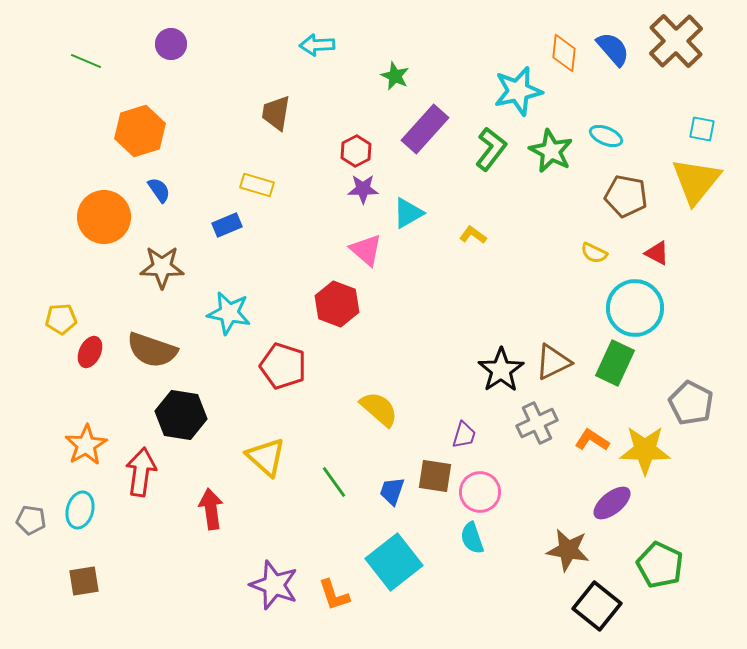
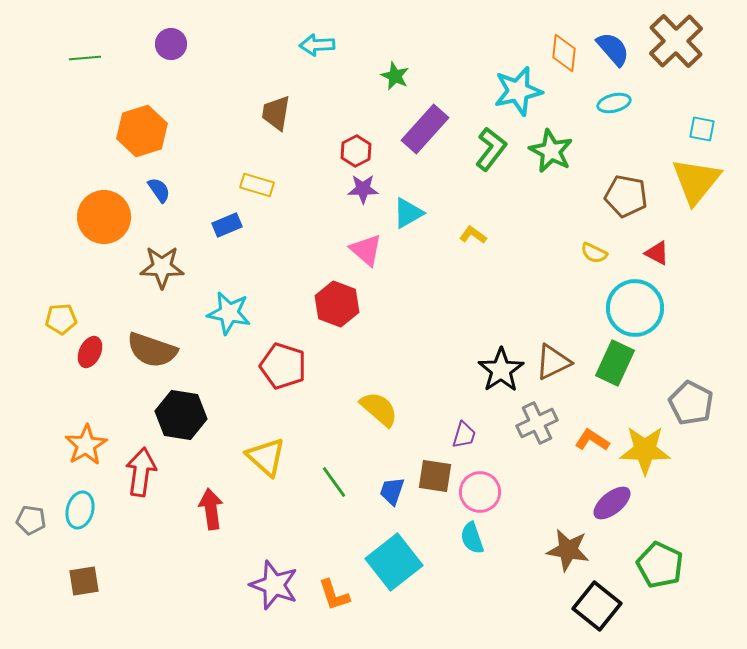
green line at (86, 61): moved 1 px left, 3 px up; rotated 28 degrees counterclockwise
orange hexagon at (140, 131): moved 2 px right
cyan ellipse at (606, 136): moved 8 px right, 33 px up; rotated 36 degrees counterclockwise
